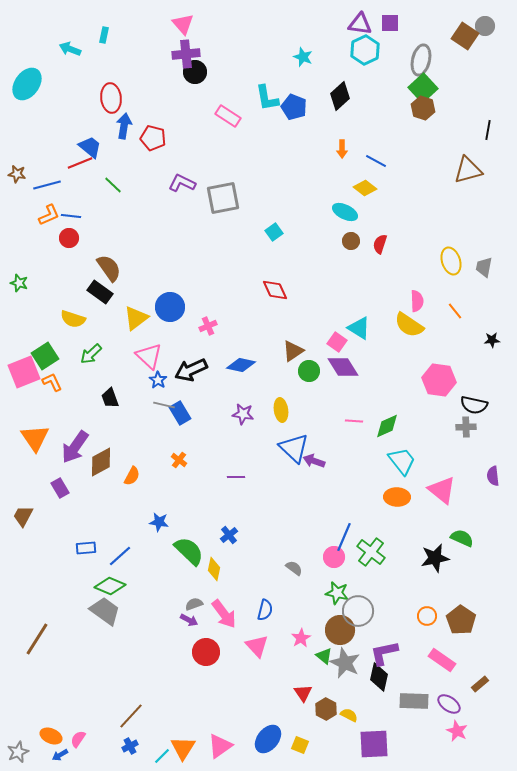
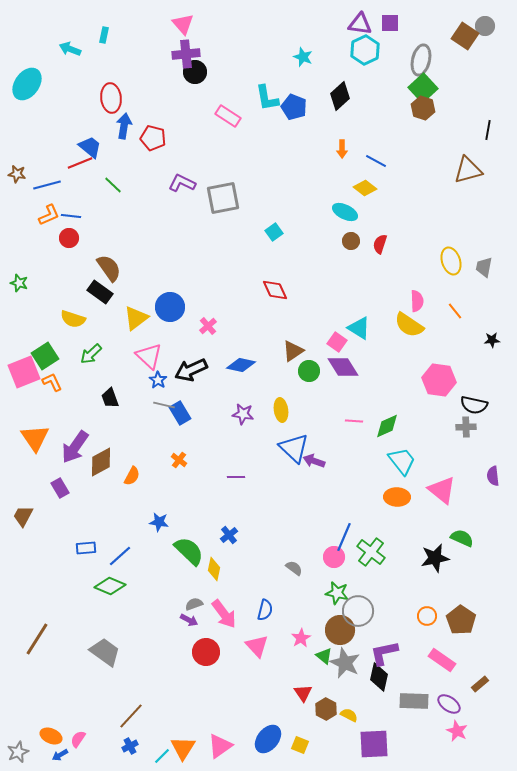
pink cross at (208, 326): rotated 18 degrees counterclockwise
gray trapezoid at (105, 611): moved 41 px down
